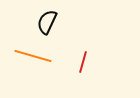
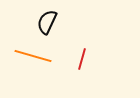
red line: moved 1 px left, 3 px up
